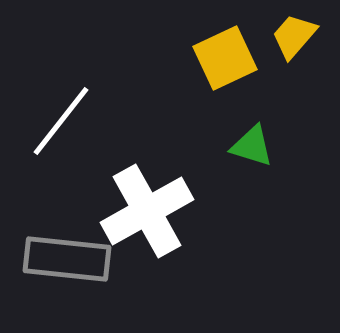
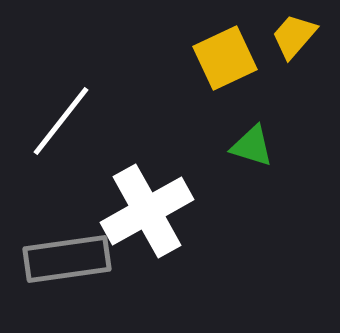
gray rectangle: rotated 14 degrees counterclockwise
